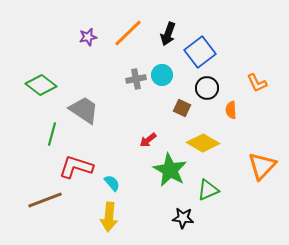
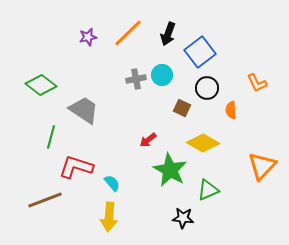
green line: moved 1 px left, 3 px down
